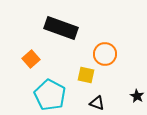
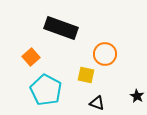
orange square: moved 2 px up
cyan pentagon: moved 4 px left, 5 px up
